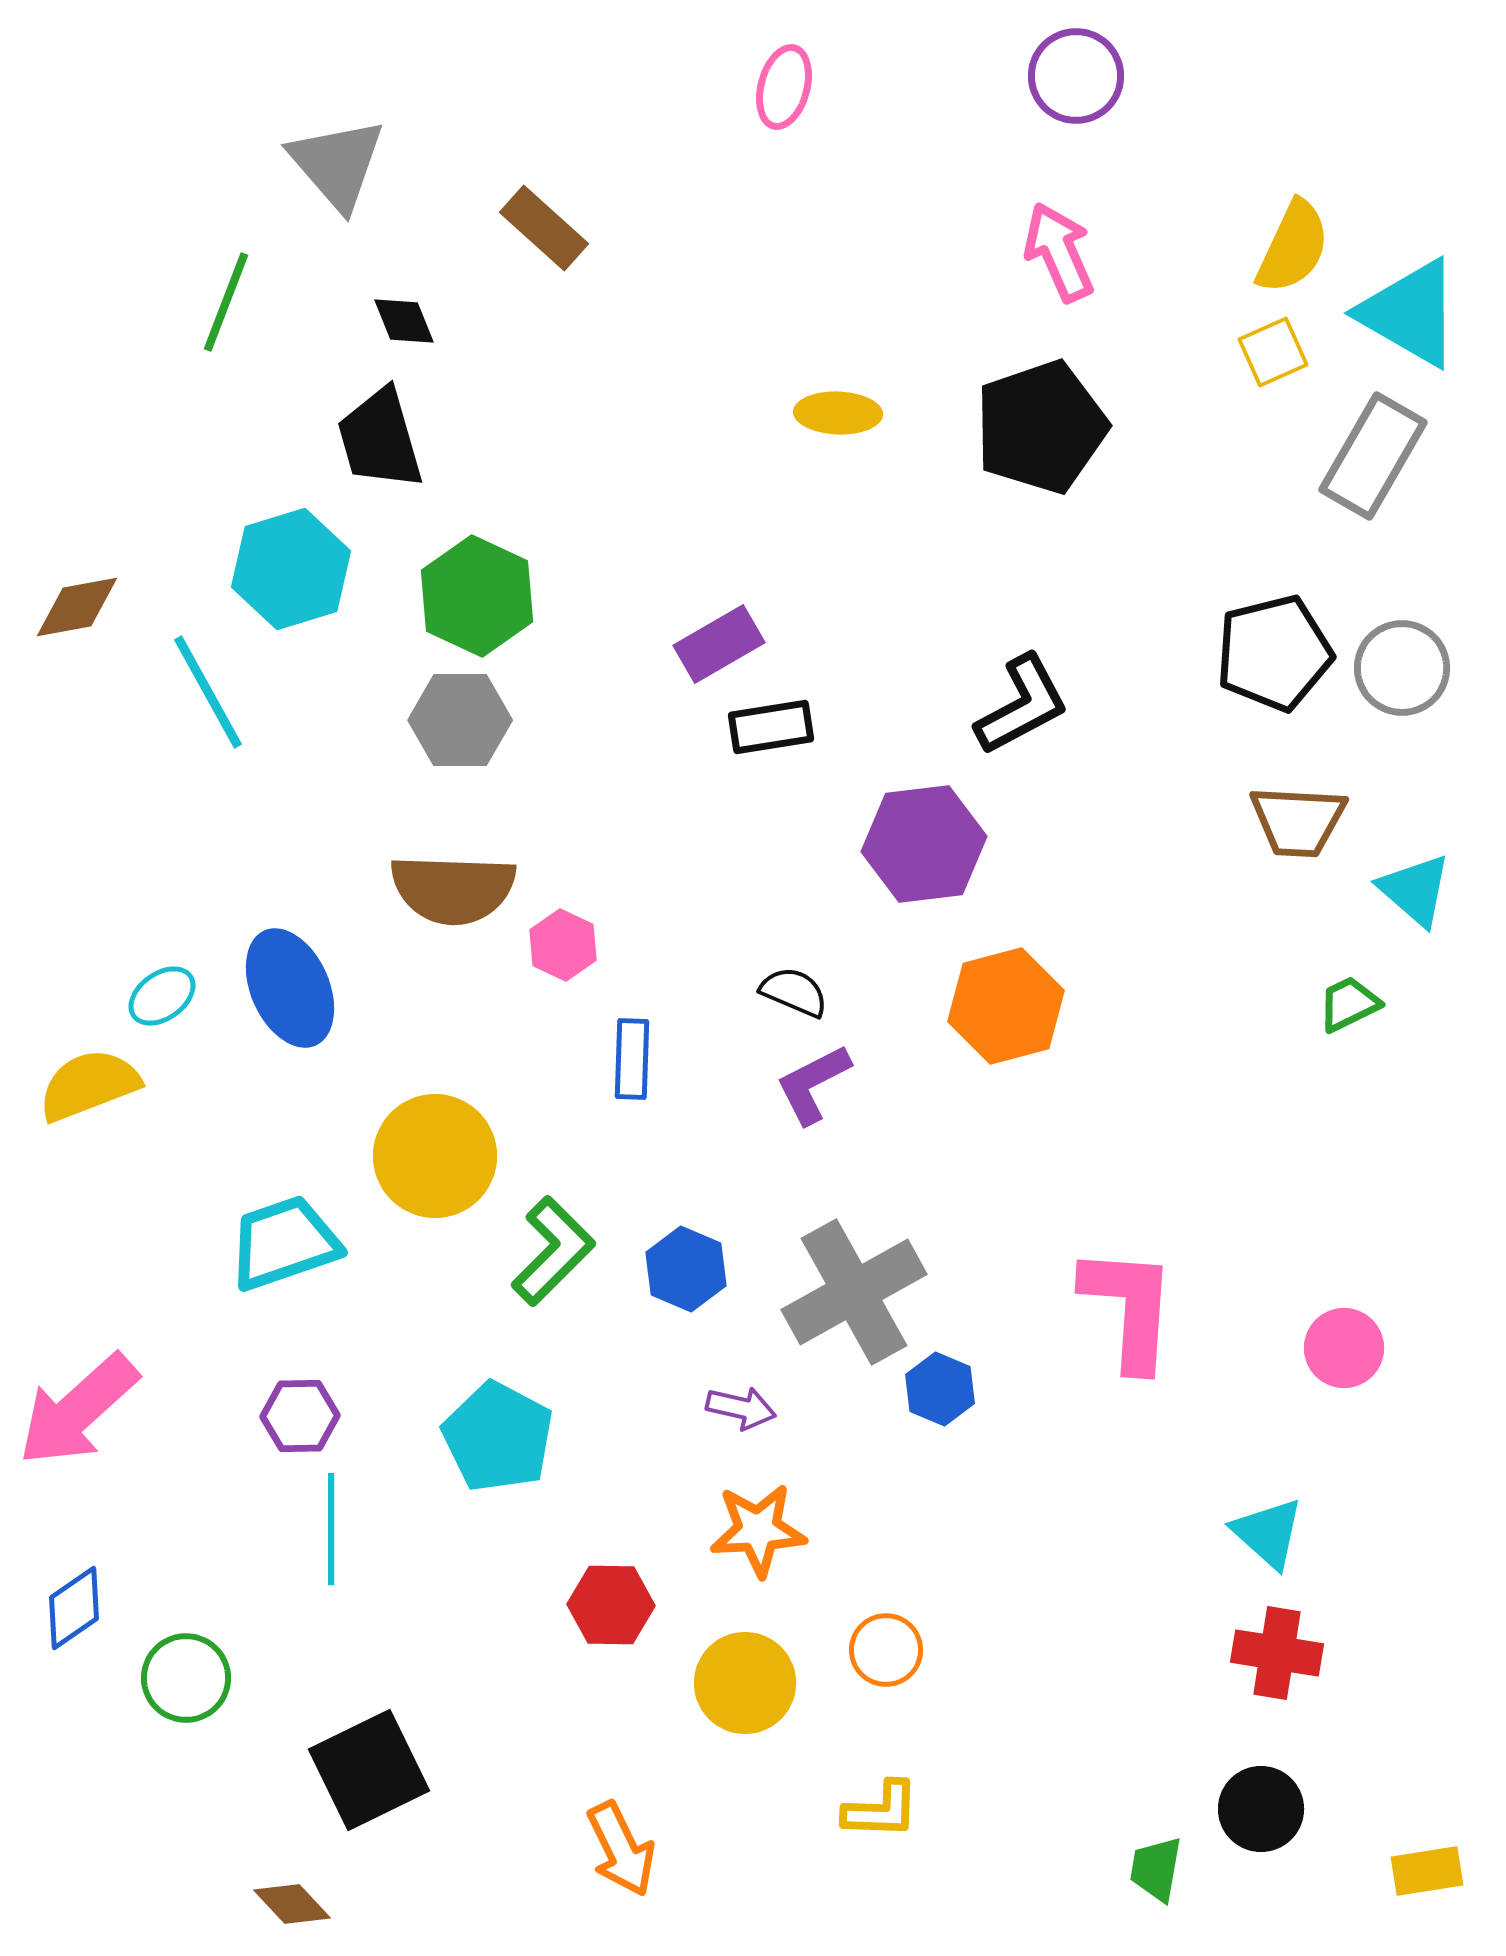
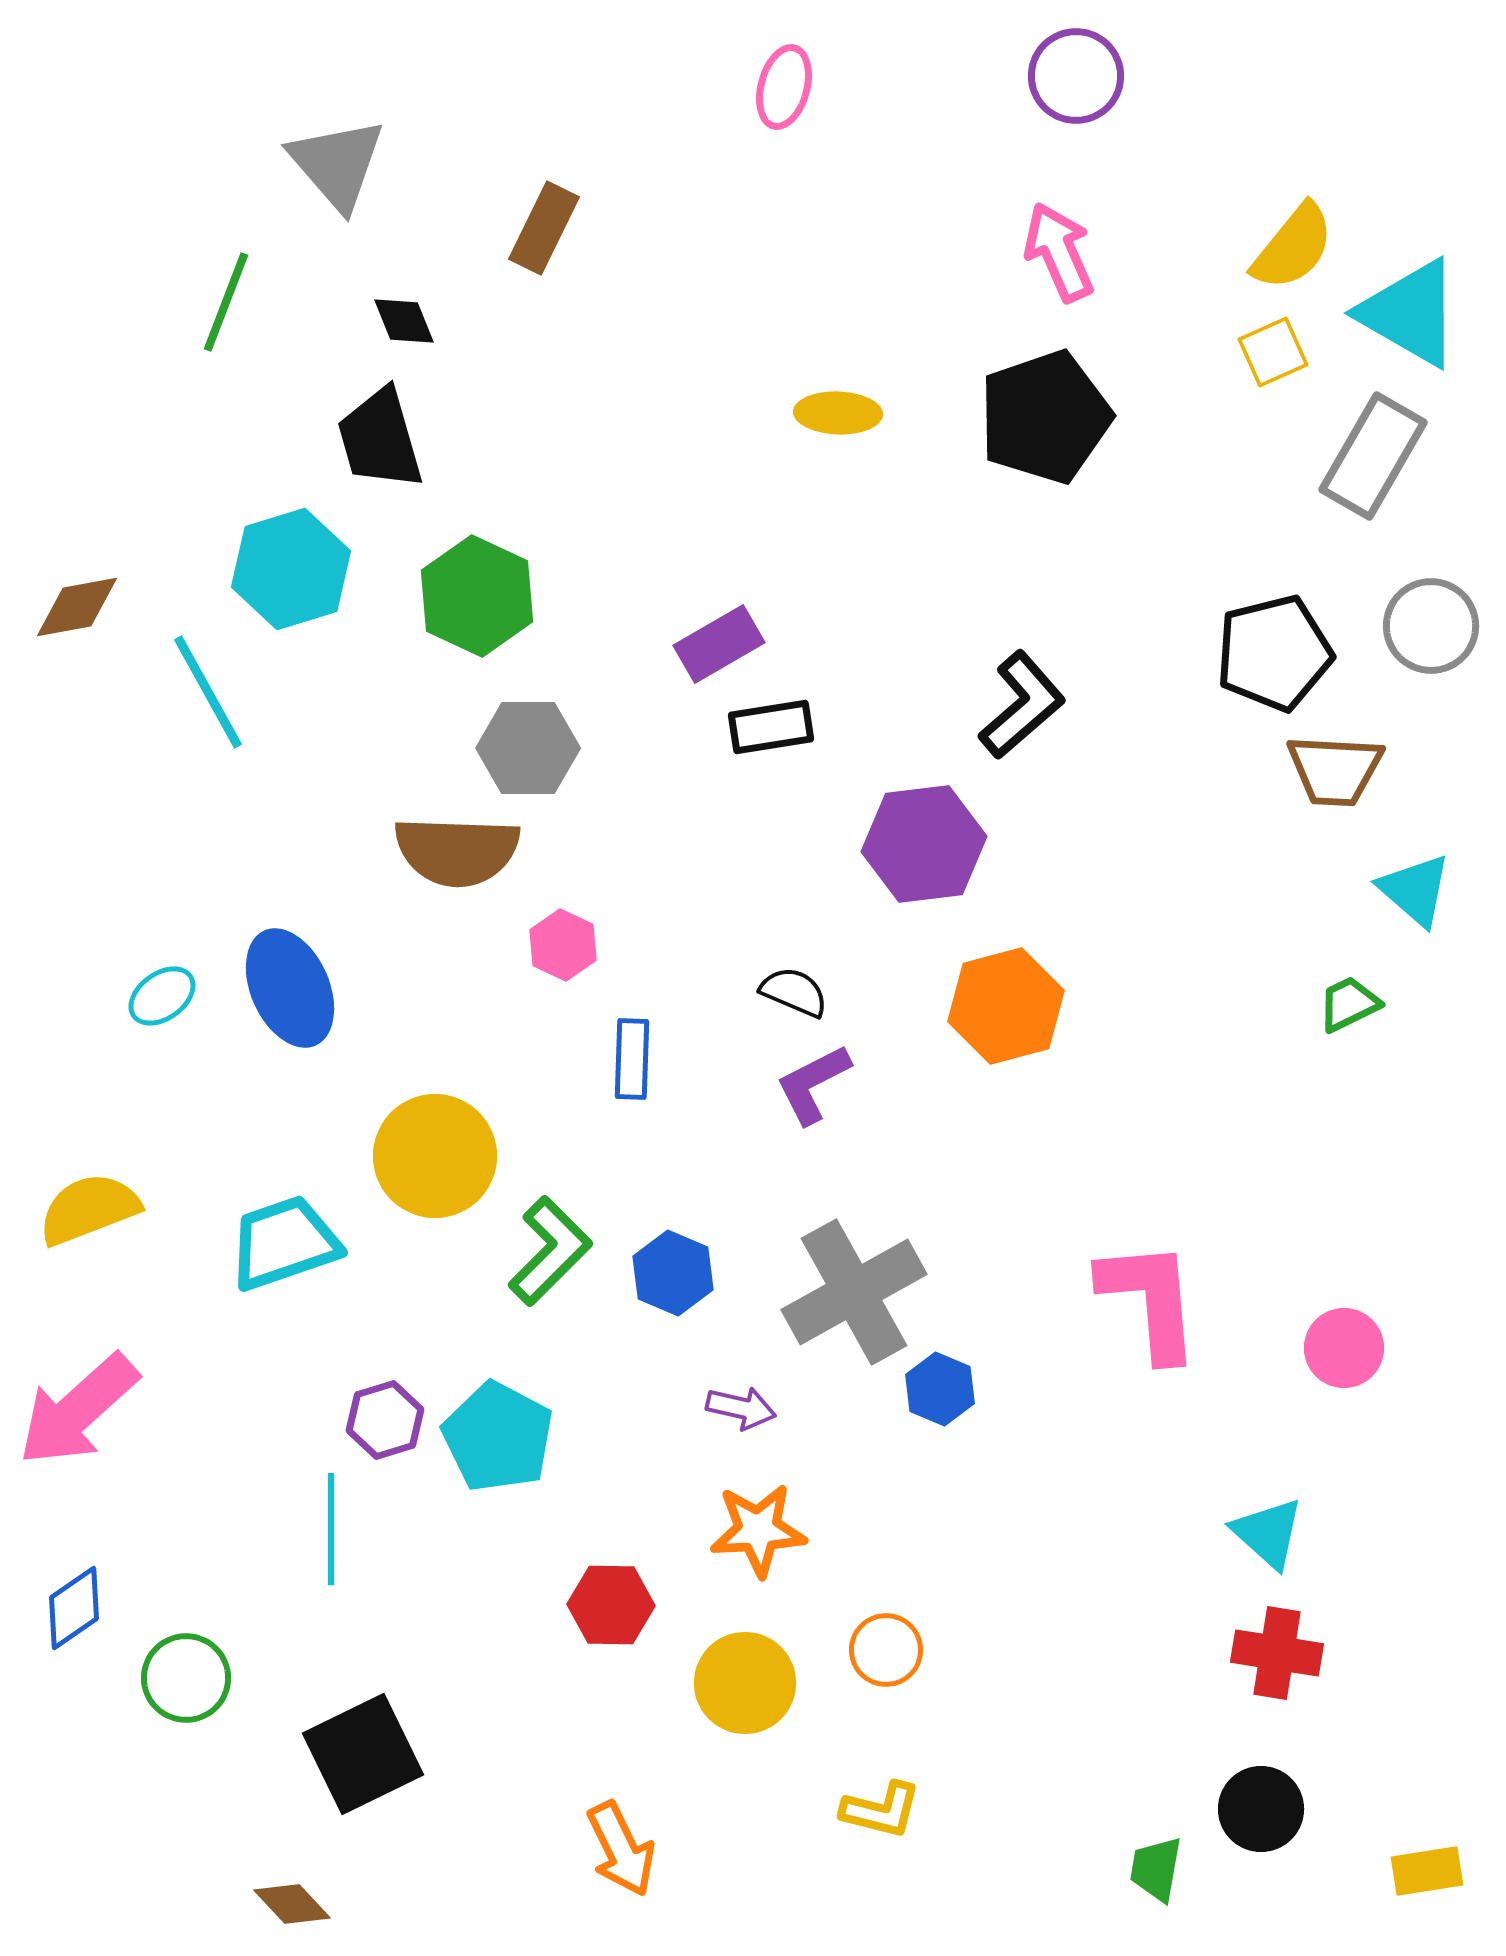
brown rectangle at (544, 228): rotated 74 degrees clockwise
yellow semicircle at (1293, 247): rotated 14 degrees clockwise
black pentagon at (1041, 427): moved 4 px right, 10 px up
gray circle at (1402, 668): moved 29 px right, 42 px up
black L-shape at (1022, 705): rotated 13 degrees counterclockwise
gray hexagon at (460, 720): moved 68 px right, 28 px down
brown trapezoid at (1298, 821): moved 37 px right, 51 px up
brown semicircle at (453, 889): moved 4 px right, 38 px up
yellow semicircle at (89, 1085): moved 124 px down
green L-shape at (553, 1251): moved 3 px left
blue hexagon at (686, 1269): moved 13 px left, 4 px down
pink L-shape at (1129, 1308): moved 21 px right, 8 px up; rotated 9 degrees counterclockwise
purple hexagon at (300, 1416): moved 85 px right, 4 px down; rotated 16 degrees counterclockwise
black square at (369, 1770): moved 6 px left, 16 px up
yellow L-shape at (881, 1810): rotated 12 degrees clockwise
